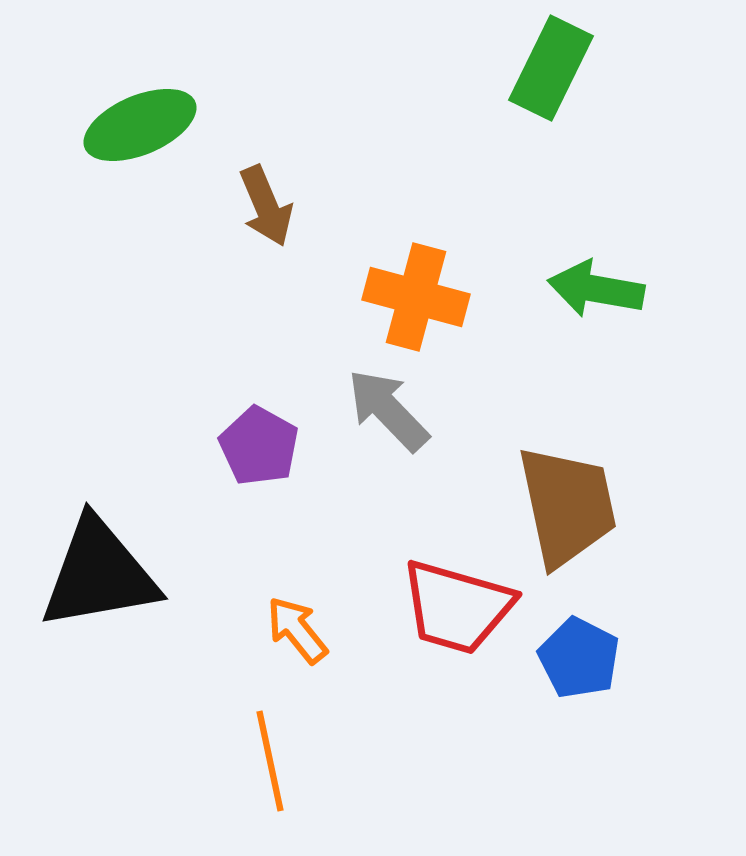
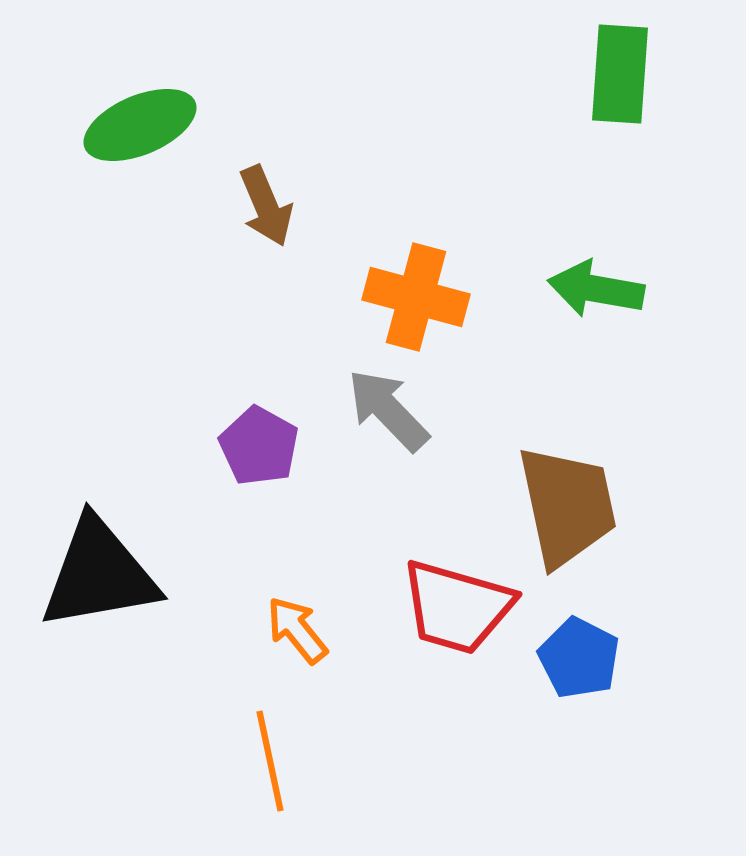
green rectangle: moved 69 px right, 6 px down; rotated 22 degrees counterclockwise
